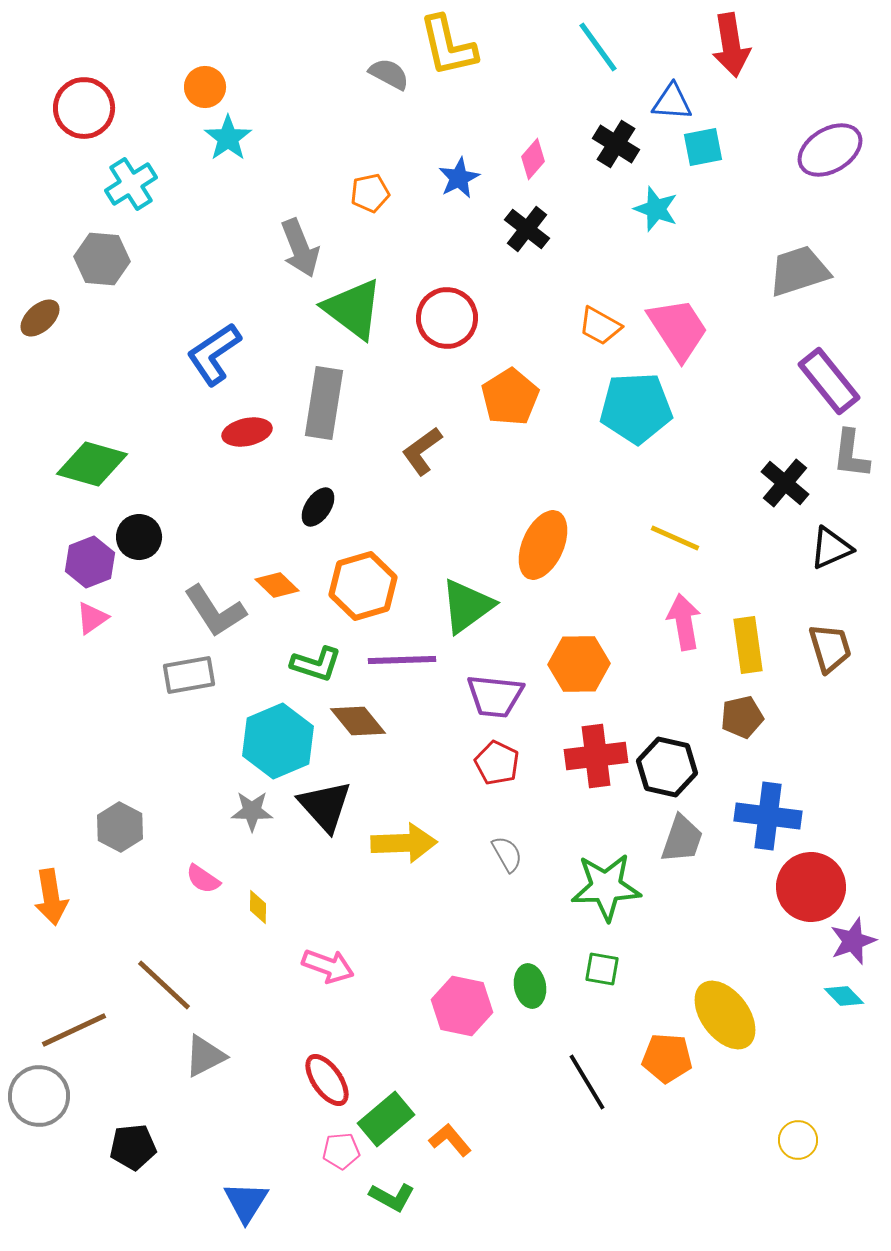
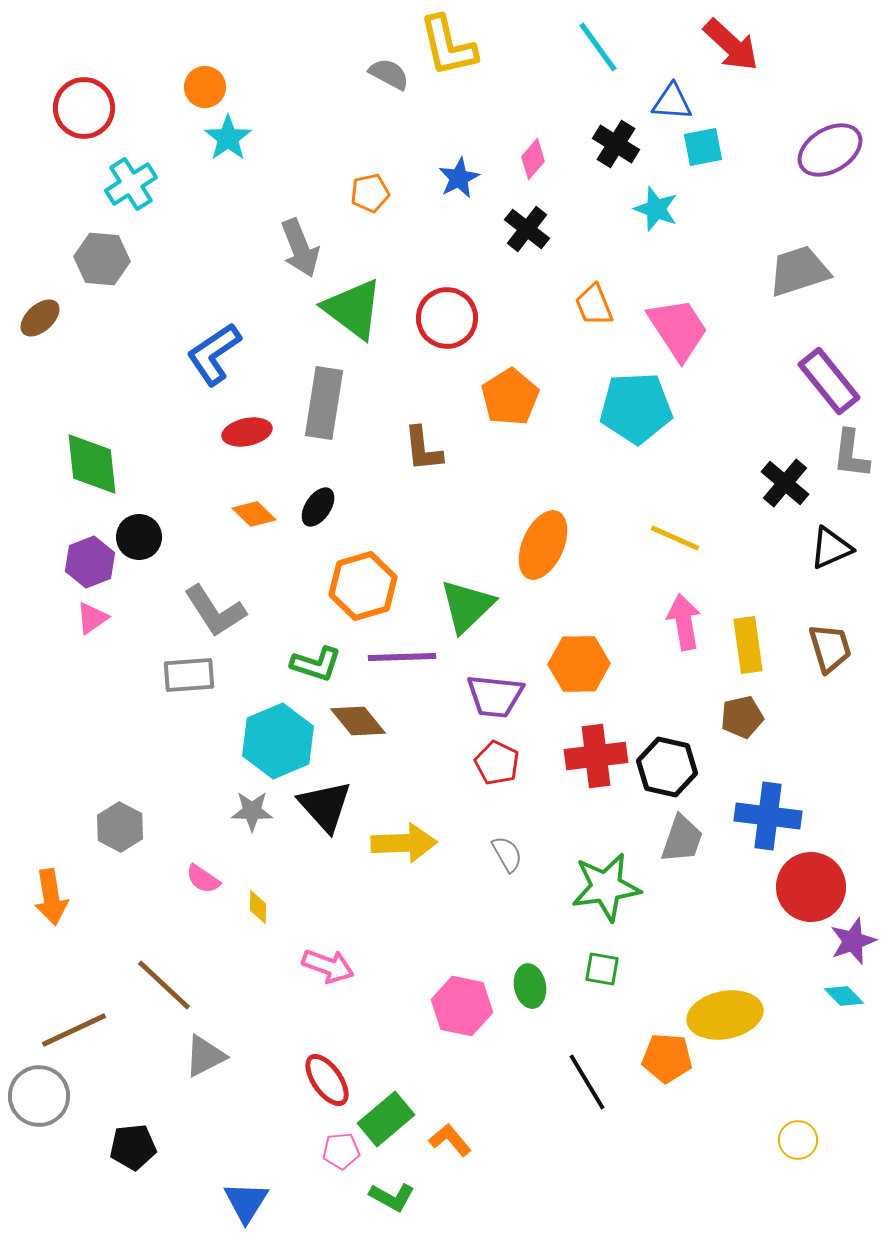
red arrow at (731, 45): rotated 38 degrees counterclockwise
orange trapezoid at (600, 326): moved 6 px left, 21 px up; rotated 39 degrees clockwise
brown L-shape at (422, 451): moved 1 px right, 2 px up; rotated 60 degrees counterclockwise
green diamond at (92, 464): rotated 68 degrees clockwise
orange diamond at (277, 585): moved 23 px left, 71 px up
green triangle at (467, 606): rotated 8 degrees counterclockwise
purple line at (402, 660): moved 3 px up
gray rectangle at (189, 675): rotated 6 degrees clockwise
green star at (606, 887): rotated 6 degrees counterclockwise
yellow ellipse at (725, 1015): rotated 64 degrees counterclockwise
